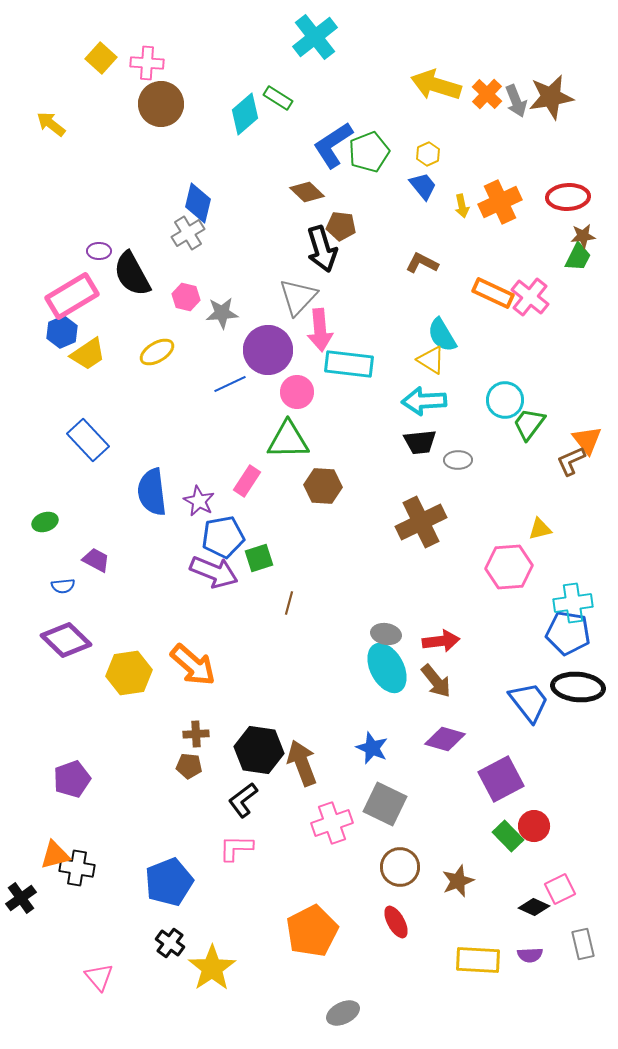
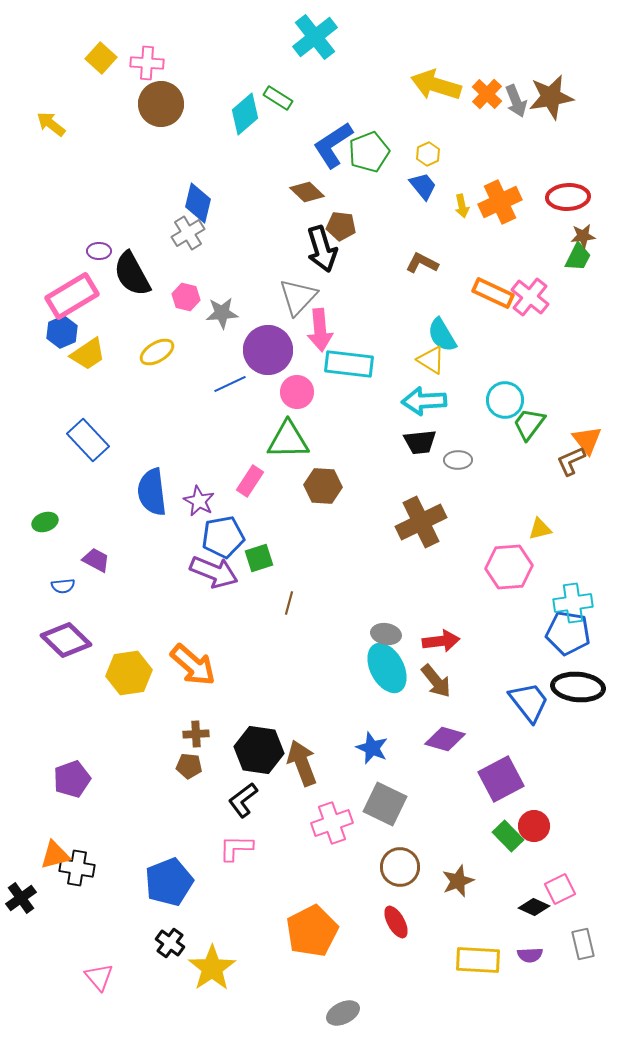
pink rectangle at (247, 481): moved 3 px right
